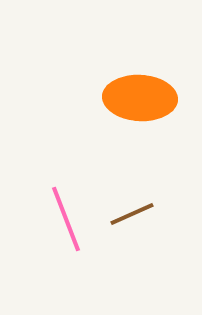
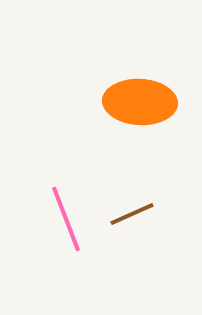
orange ellipse: moved 4 px down
